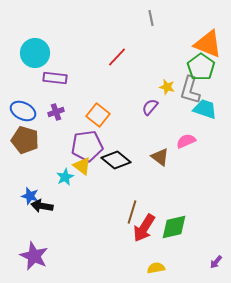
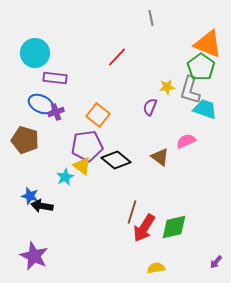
yellow star: rotated 21 degrees counterclockwise
purple semicircle: rotated 18 degrees counterclockwise
blue ellipse: moved 18 px right, 7 px up
